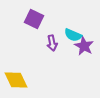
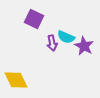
cyan semicircle: moved 7 px left, 2 px down
